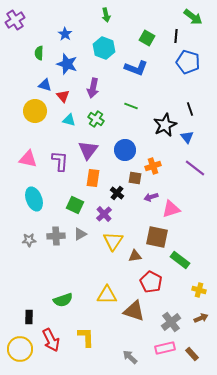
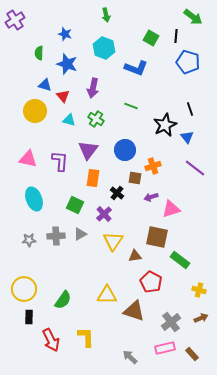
blue star at (65, 34): rotated 16 degrees counterclockwise
green square at (147, 38): moved 4 px right
green semicircle at (63, 300): rotated 36 degrees counterclockwise
yellow circle at (20, 349): moved 4 px right, 60 px up
